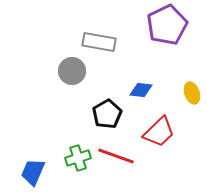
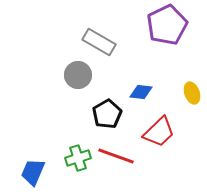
gray rectangle: rotated 20 degrees clockwise
gray circle: moved 6 px right, 4 px down
blue diamond: moved 2 px down
